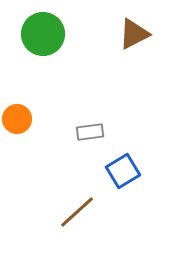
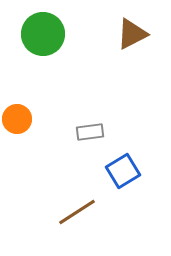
brown triangle: moved 2 px left
brown line: rotated 9 degrees clockwise
